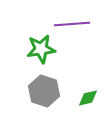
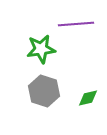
purple line: moved 4 px right
